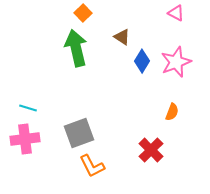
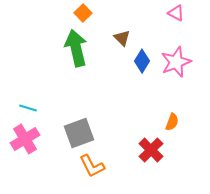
brown triangle: moved 1 px down; rotated 12 degrees clockwise
orange semicircle: moved 10 px down
pink cross: rotated 24 degrees counterclockwise
